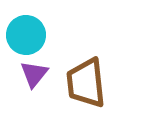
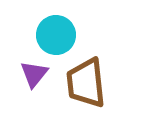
cyan circle: moved 30 px right
